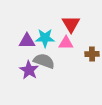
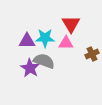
brown cross: rotated 24 degrees counterclockwise
purple star: moved 1 px right, 2 px up
